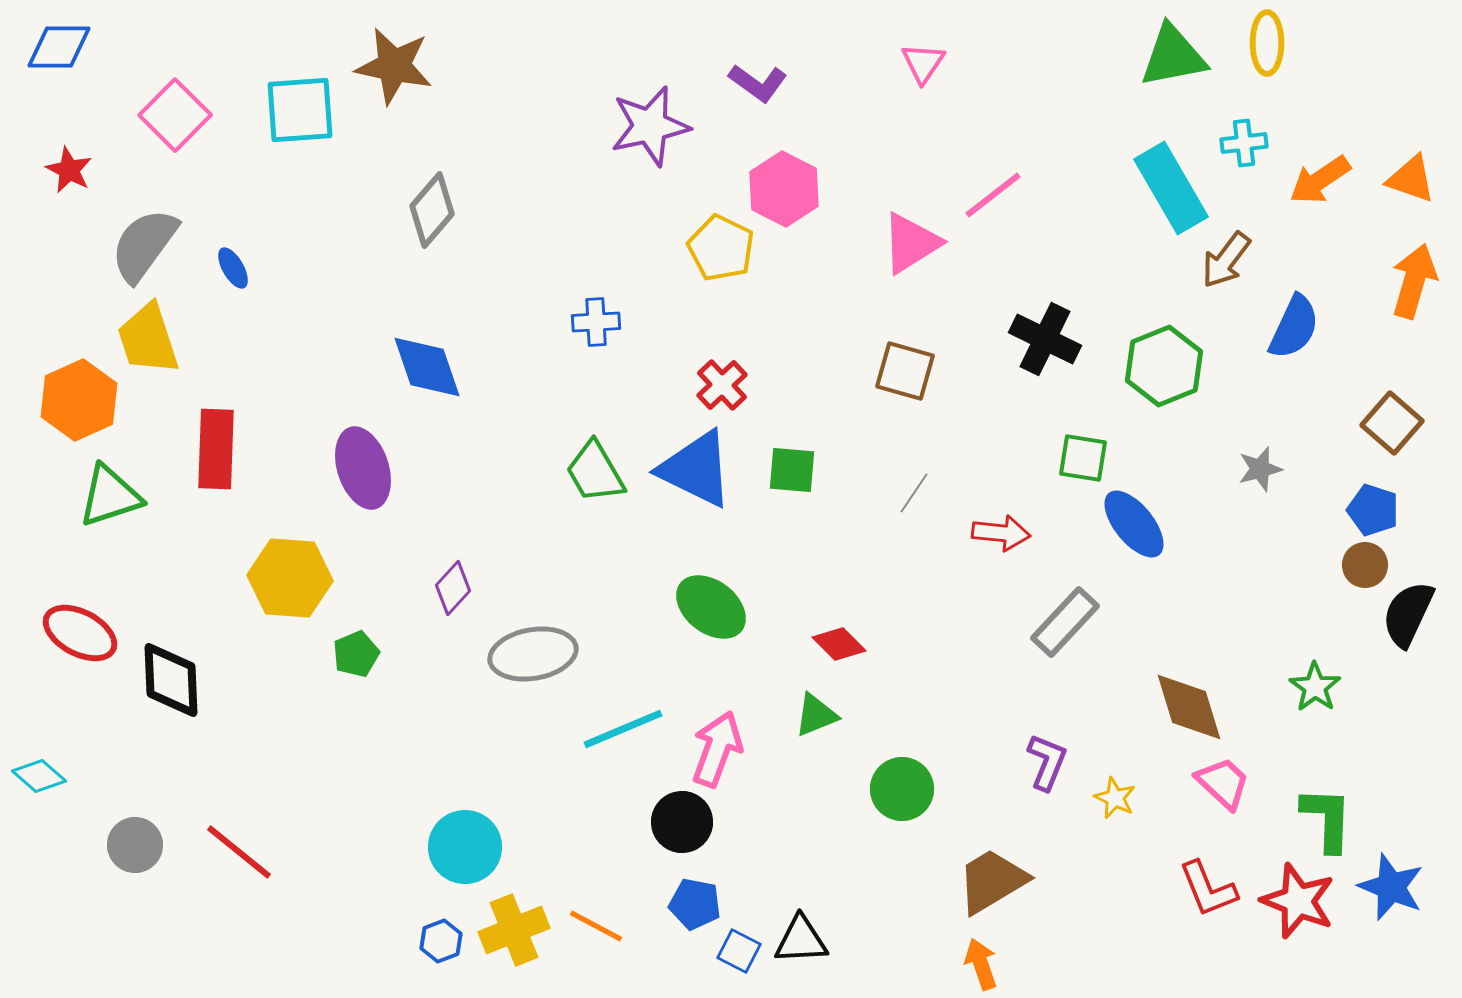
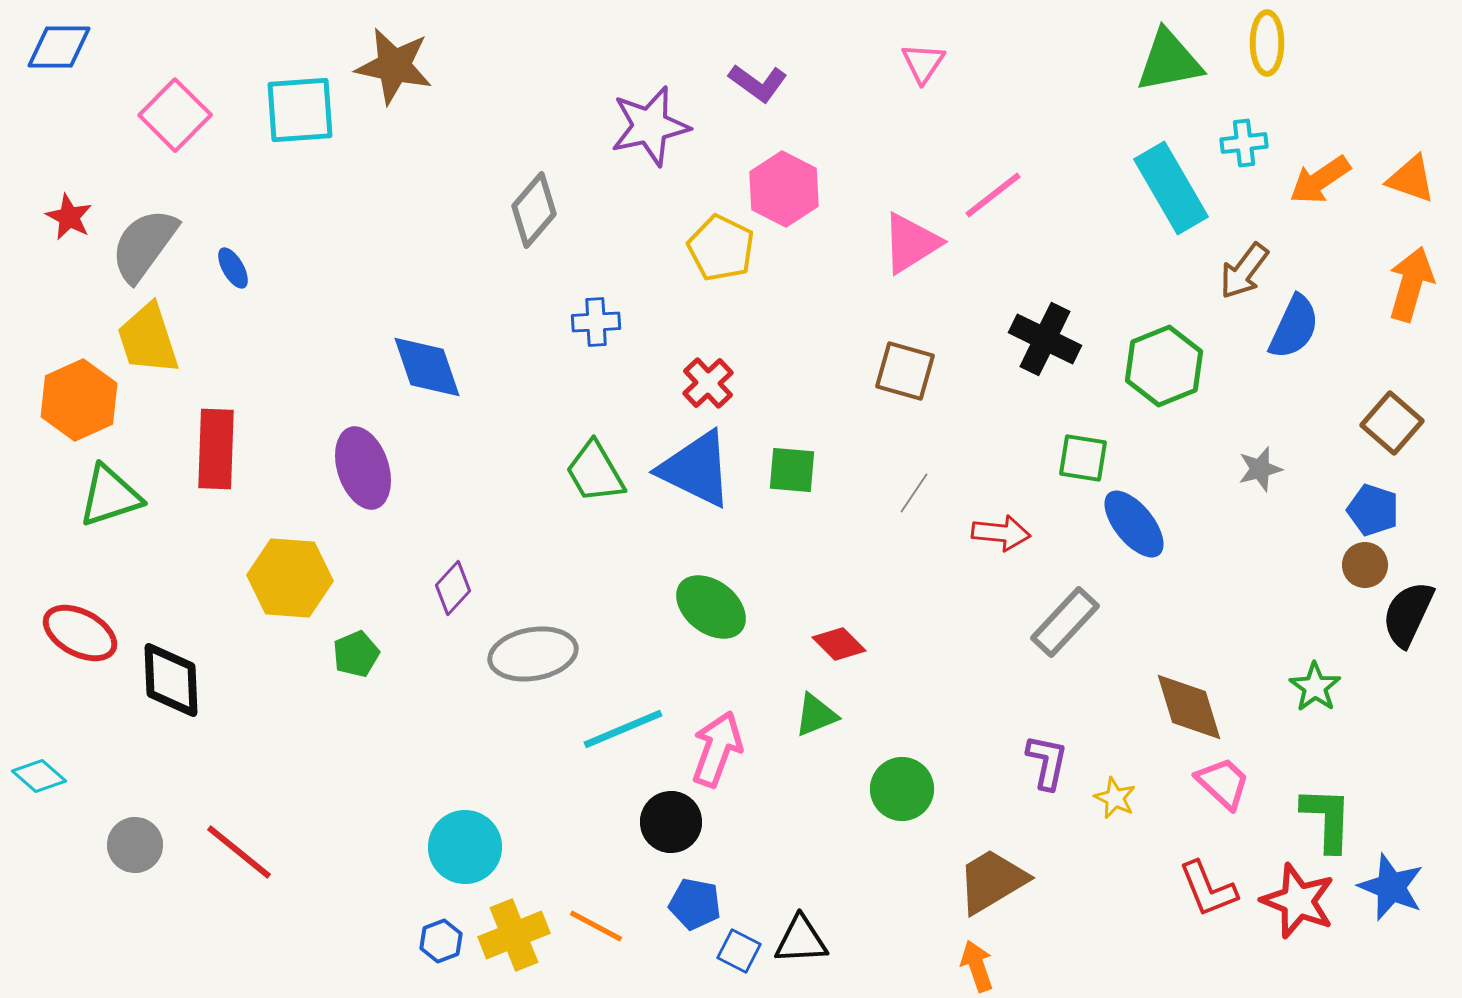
green triangle at (1173, 56): moved 4 px left, 5 px down
red star at (69, 170): moved 47 px down
gray diamond at (432, 210): moved 102 px right
brown arrow at (1226, 260): moved 18 px right, 11 px down
orange arrow at (1414, 281): moved 3 px left, 3 px down
red cross at (722, 385): moved 14 px left, 2 px up
purple L-shape at (1047, 762): rotated 10 degrees counterclockwise
black circle at (682, 822): moved 11 px left
yellow cross at (514, 930): moved 5 px down
orange arrow at (981, 964): moved 4 px left, 2 px down
